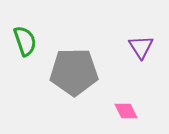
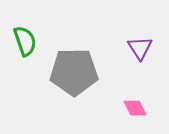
purple triangle: moved 1 px left, 1 px down
pink diamond: moved 9 px right, 3 px up
